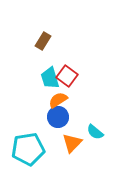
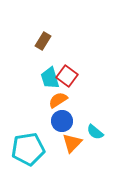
blue circle: moved 4 px right, 4 px down
